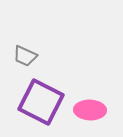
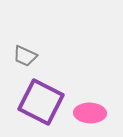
pink ellipse: moved 3 px down
